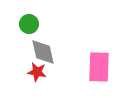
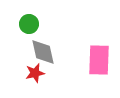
pink rectangle: moved 7 px up
red star: moved 2 px left, 1 px down; rotated 24 degrees counterclockwise
